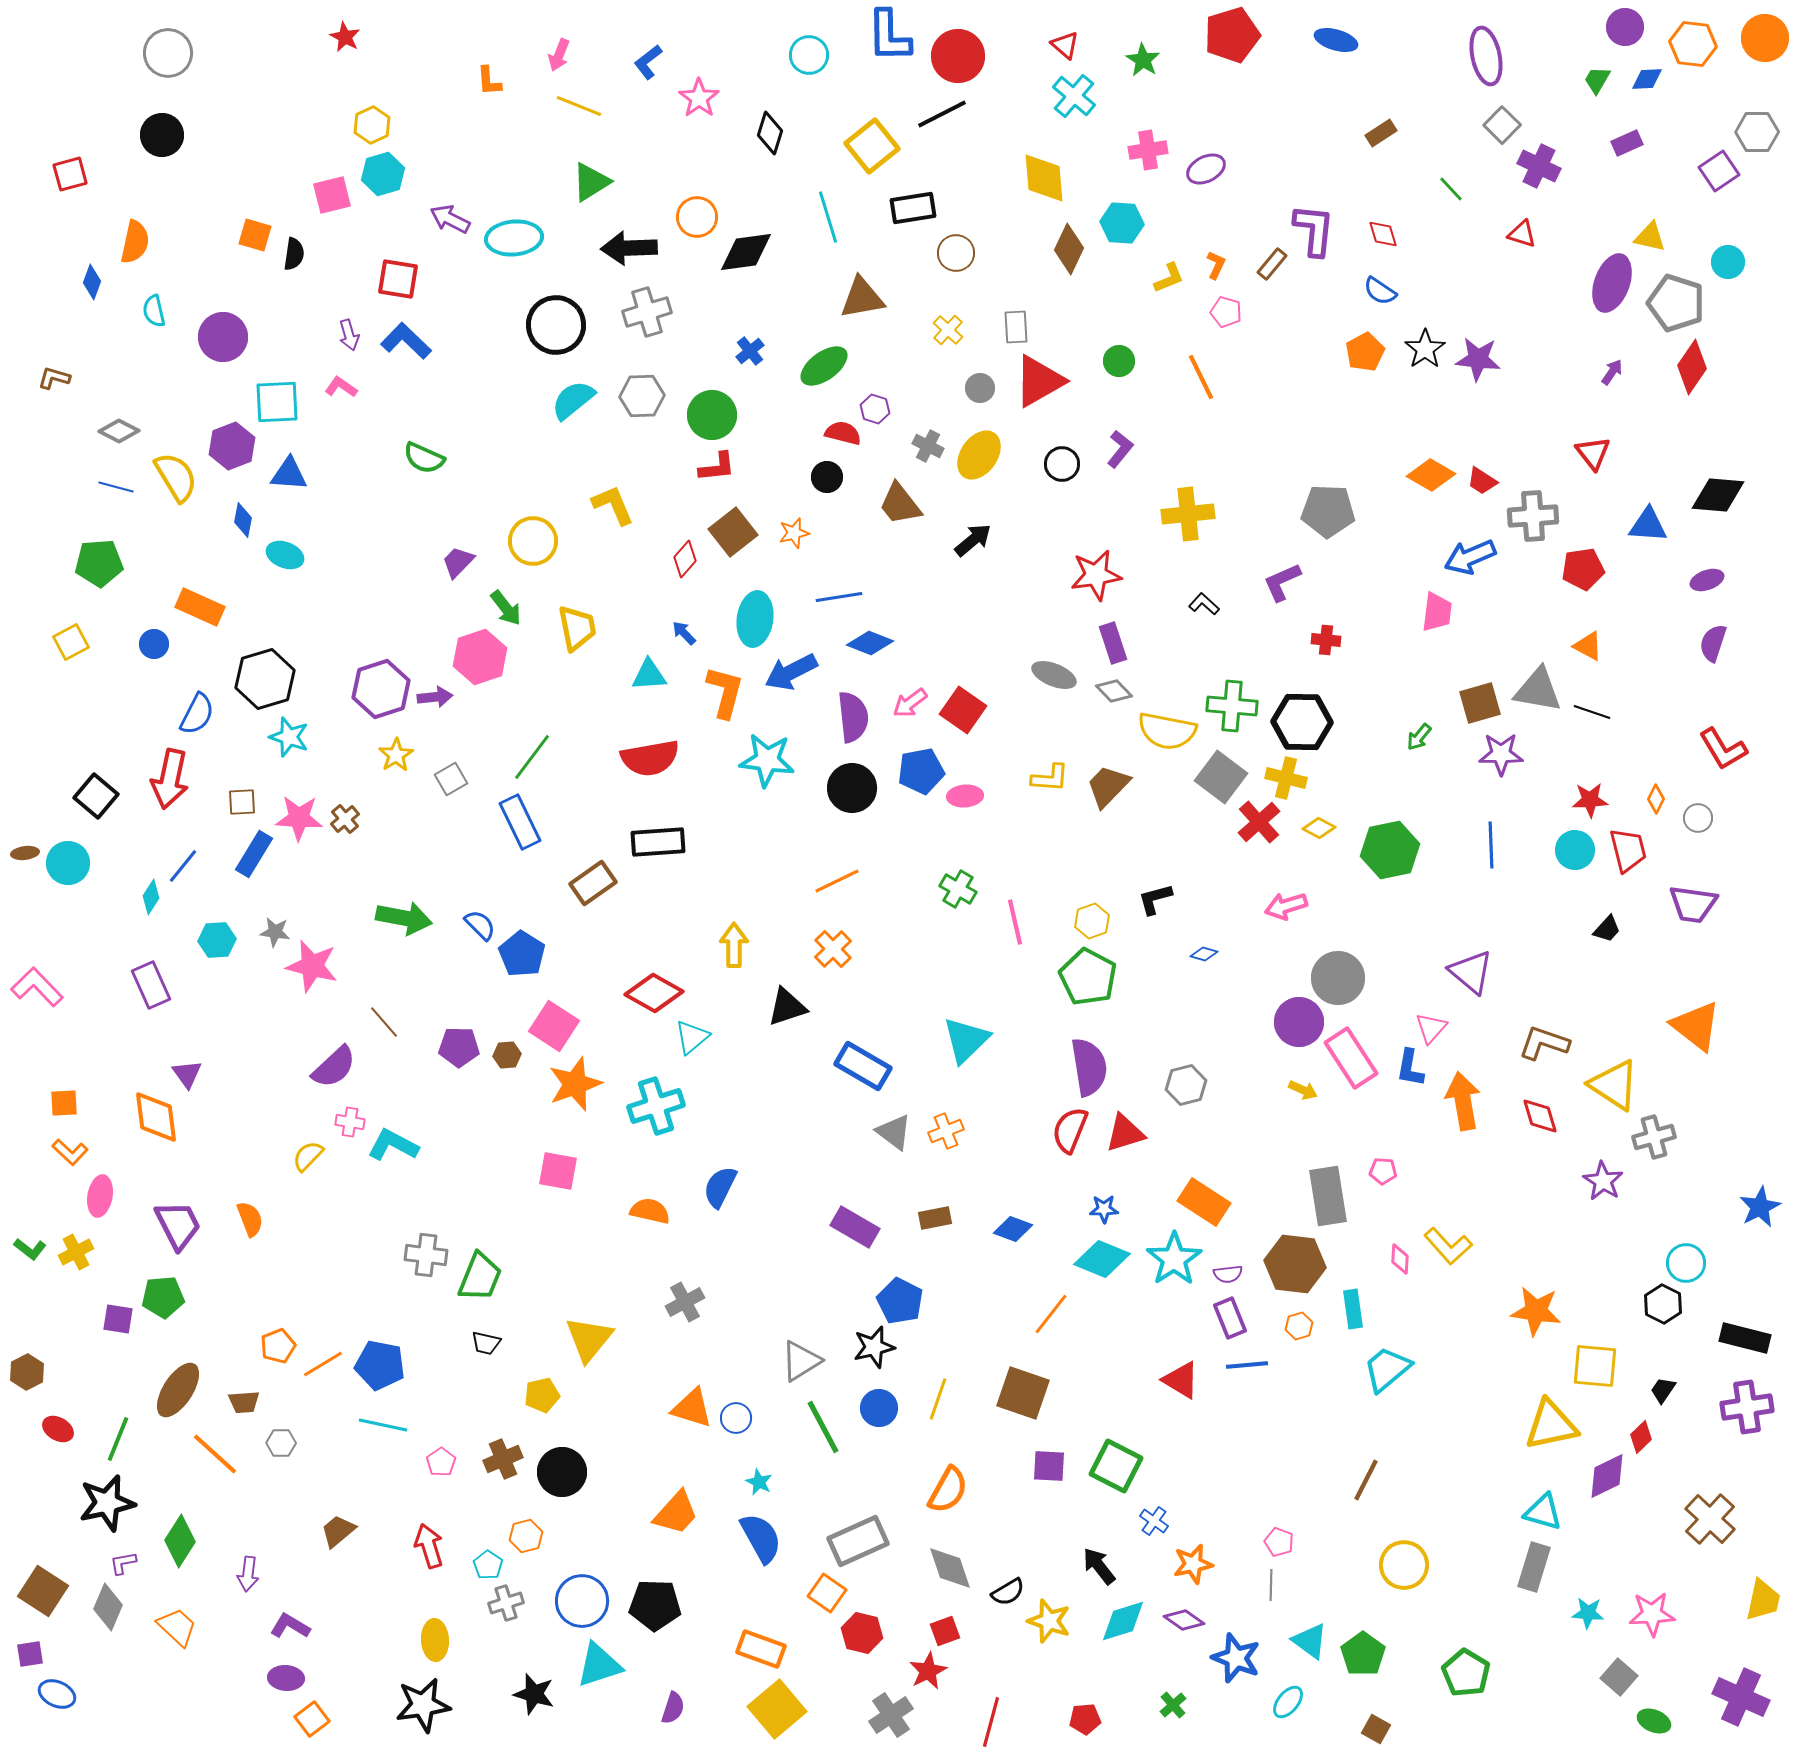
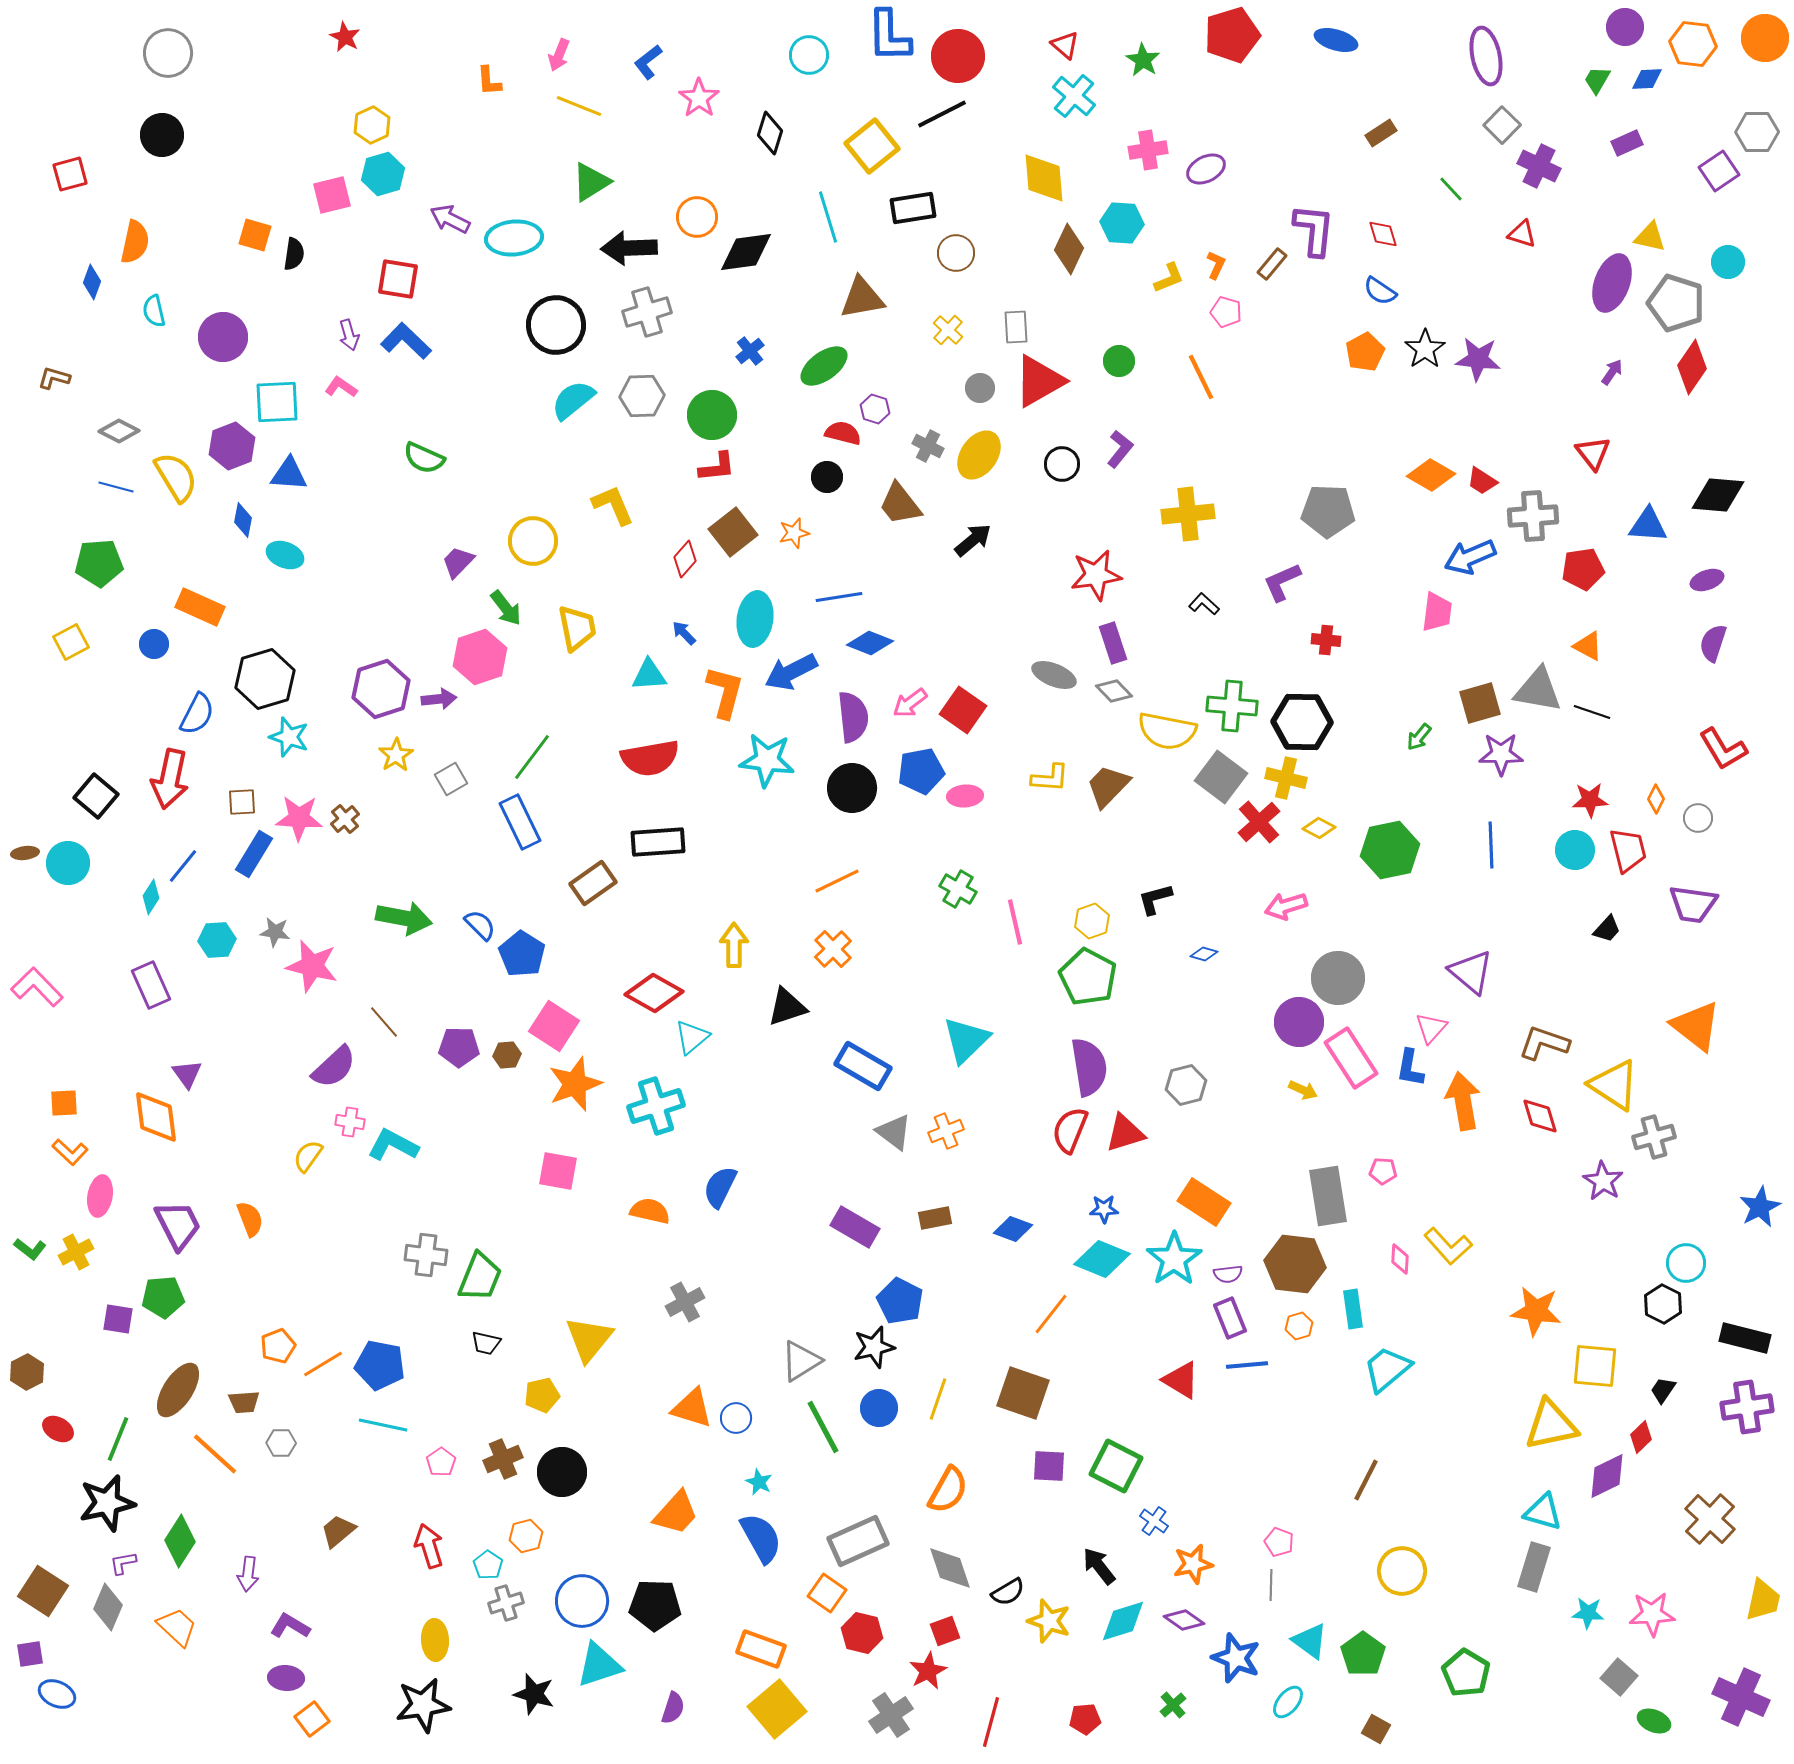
purple arrow at (435, 697): moved 4 px right, 2 px down
yellow semicircle at (308, 1156): rotated 8 degrees counterclockwise
yellow circle at (1404, 1565): moved 2 px left, 6 px down
